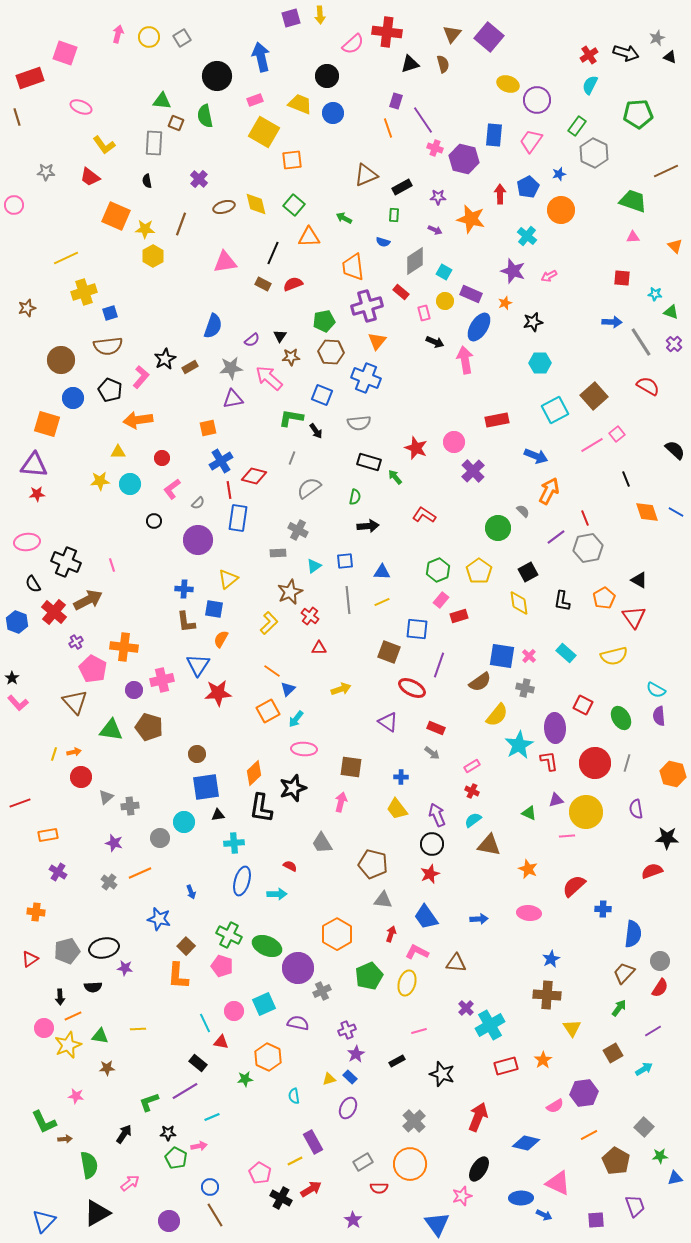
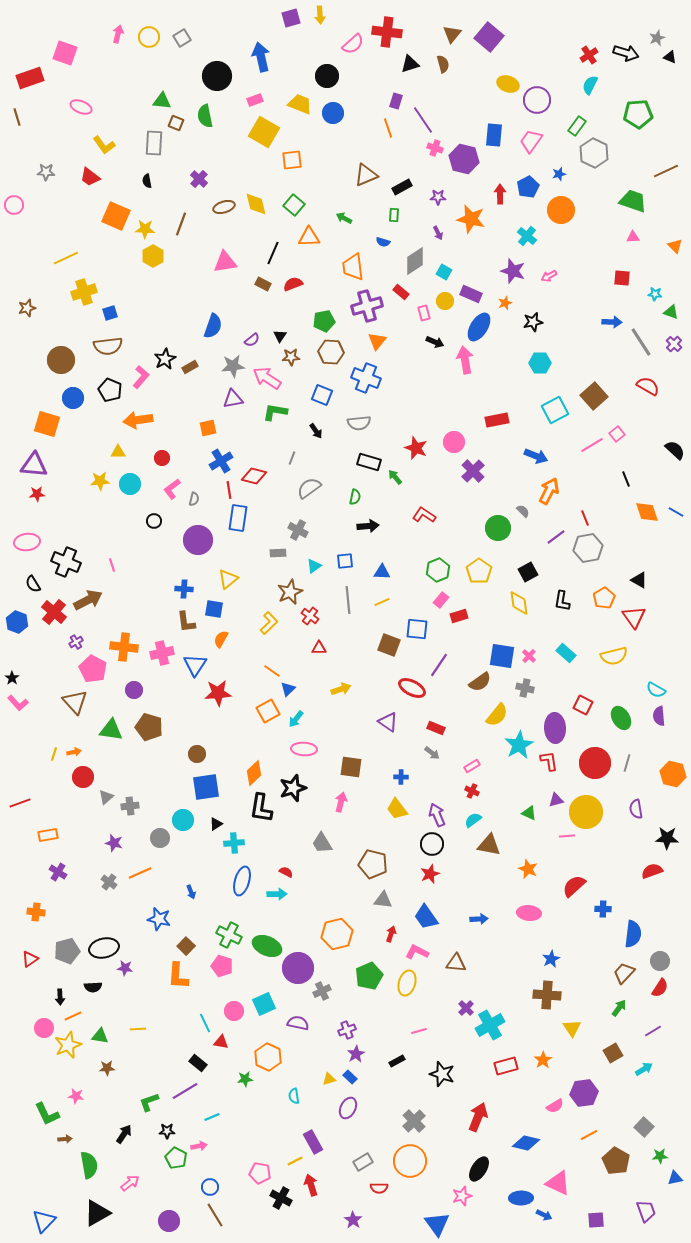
purple arrow at (435, 230): moved 3 px right, 3 px down; rotated 40 degrees clockwise
gray star at (231, 368): moved 2 px right, 2 px up
pink arrow at (269, 378): moved 2 px left; rotated 8 degrees counterclockwise
green L-shape at (291, 418): moved 16 px left, 6 px up
gray semicircle at (198, 503): moved 4 px left, 4 px up; rotated 32 degrees counterclockwise
brown square at (389, 652): moved 7 px up
blue triangle at (198, 665): moved 3 px left
purple line at (439, 665): rotated 15 degrees clockwise
pink cross at (162, 680): moved 27 px up
red circle at (81, 777): moved 2 px right
black triangle at (218, 815): moved 2 px left, 9 px down; rotated 24 degrees counterclockwise
cyan circle at (184, 822): moved 1 px left, 2 px up
red semicircle at (290, 866): moved 4 px left, 6 px down
orange hexagon at (337, 934): rotated 16 degrees clockwise
green L-shape at (44, 1122): moved 3 px right, 8 px up
black star at (168, 1133): moved 1 px left, 2 px up
orange circle at (410, 1164): moved 3 px up
pink pentagon at (260, 1173): rotated 20 degrees counterclockwise
red arrow at (311, 1189): moved 4 px up; rotated 75 degrees counterclockwise
purple trapezoid at (635, 1206): moved 11 px right, 5 px down
